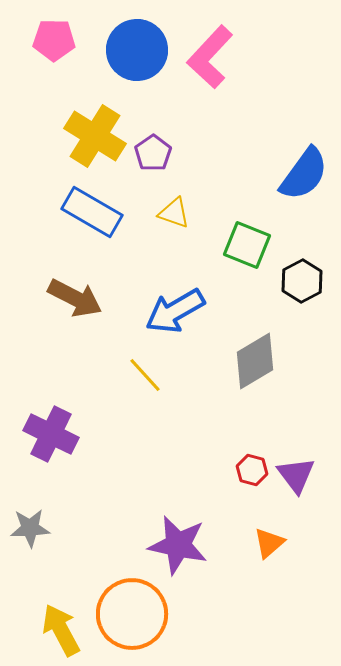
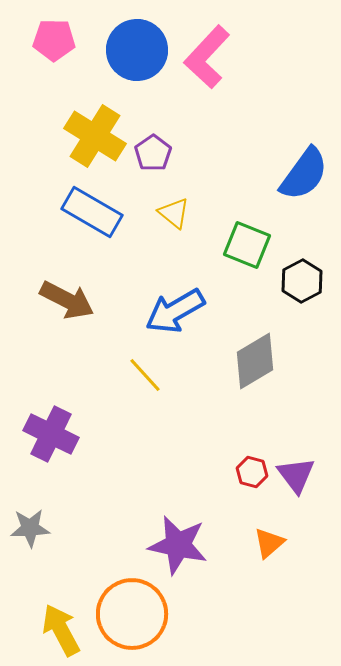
pink L-shape: moved 3 px left
yellow triangle: rotated 20 degrees clockwise
brown arrow: moved 8 px left, 2 px down
red hexagon: moved 2 px down
